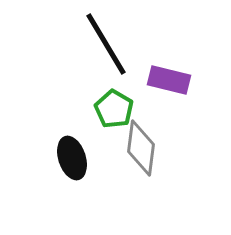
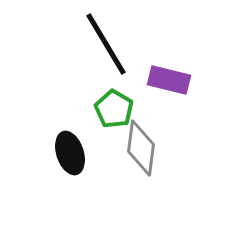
black ellipse: moved 2 px left, 5 px up
